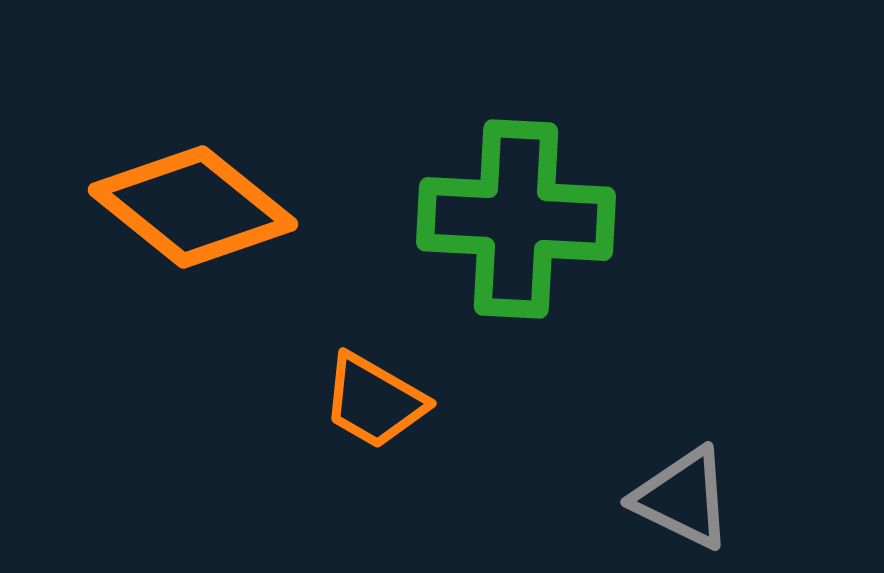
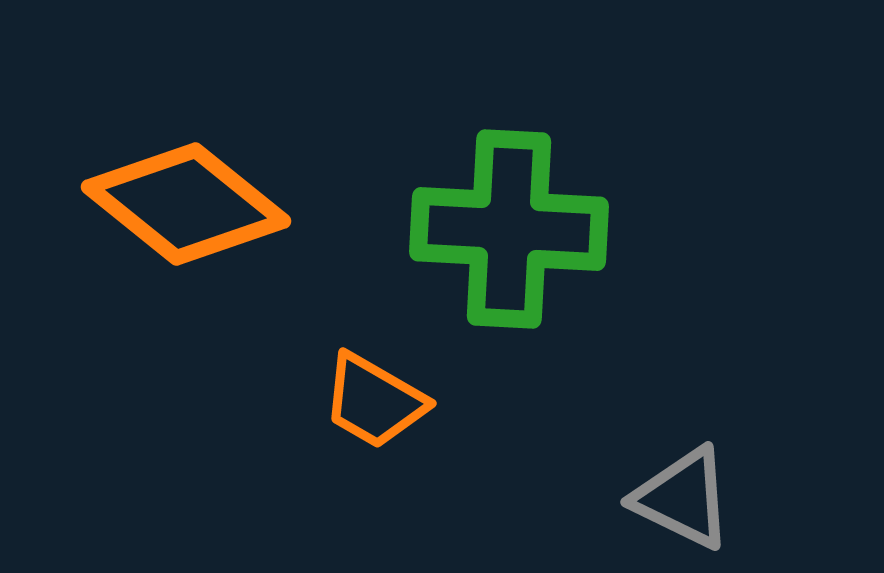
orange diamond: moved 7 px left, 3 px up
green cross: moved 7 px left, 10 px down
